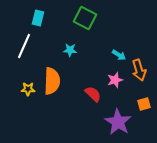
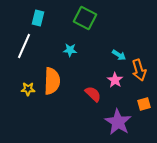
pink star: rotated 21 degrees counterclockwise
